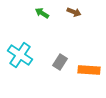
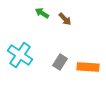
brown arrow: moved 9 px left, 7 px down; rotated 24 degrees clockwise
orange rectangle: moved 1 px left, 3 px up
